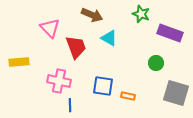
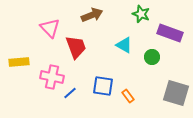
brown arrow: rotated 45 degrees counterclockwise
cyan triangle: moved 15 px right, 7 px down
green circle: moved 4 px left, 6 px up
pink cross: moved 7 px left, 4 px up
orange rectangle: rotated 40 degrees clockwise
blue line: moved 12 px up; rotated 48 degrees clockwise
